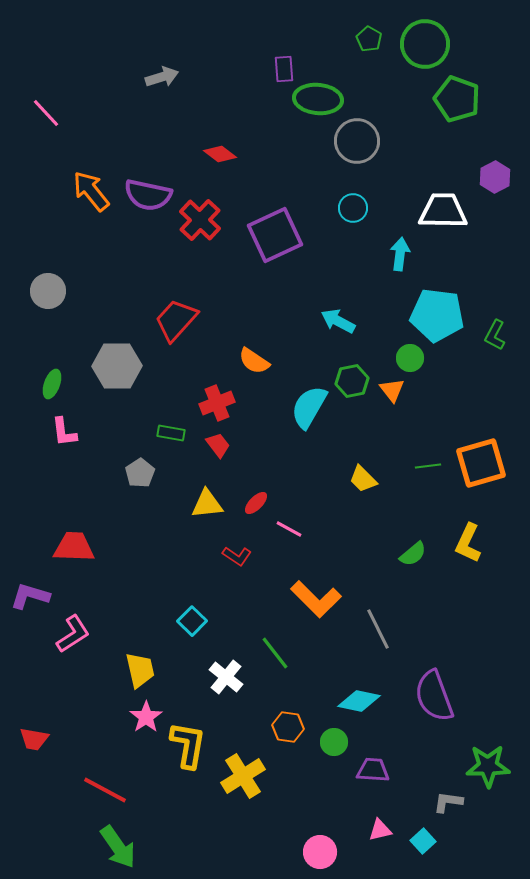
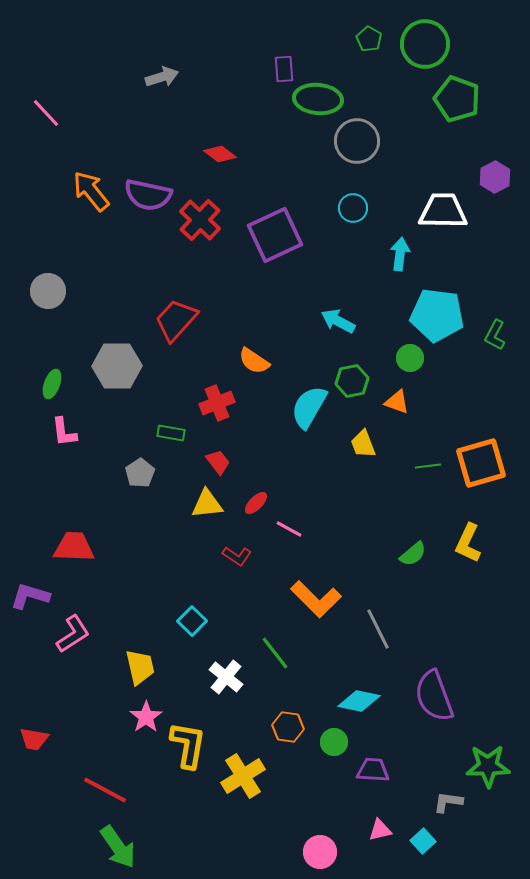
orange triangle at (392, 390): moved 5 px right, 12 px down; rotated 32 degrees counterclockwise
red trapezoid at (218, 445): moved 17 px down
yellow trapezoid at (363, 479): moved 35 px up; rotated 24 degrees clockwise
yellow trapezoid at (140, 670): moved 3 px up
